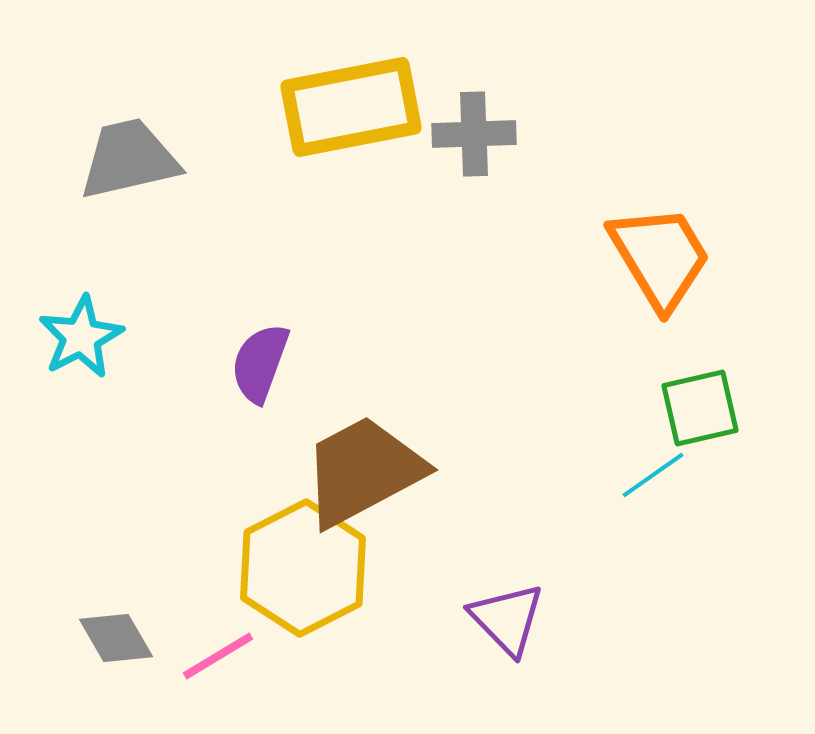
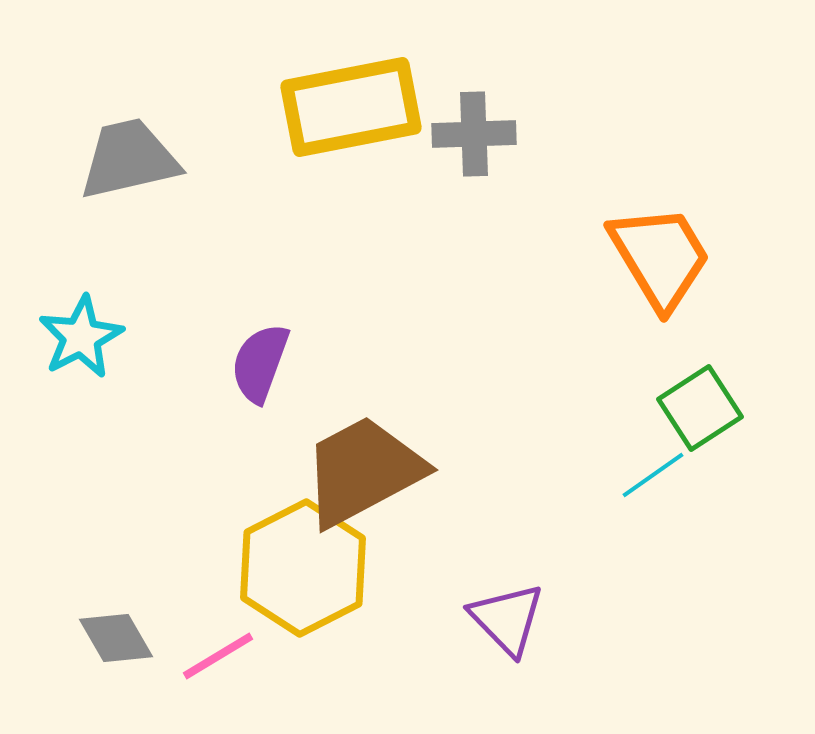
green square: rotated 20 degrees counterclockwise
